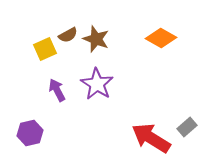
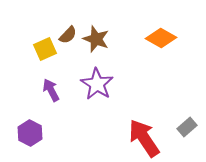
brown semicircle: rotated 18 degrees counterclockwise
purple arrow: moved 6 px left
purple hexagon: rotated 20 degrees counterclockwise
red arrow: moved 7 px left; rotated 24 degrees clockwise
